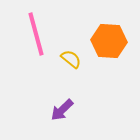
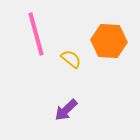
purple arrow: moved 4 px right
